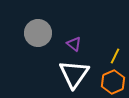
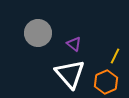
white triangle: moved 4 px left; rotated 16 degrees counterclockwise
orange hexagon: moved 7 px left
